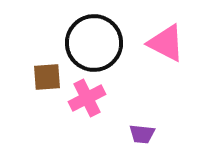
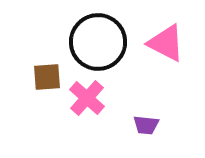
black circle: moved 4 px right, 1 px up
pink cross: rotated 21 degrees counterclockwise
purple trapezoid: moved 4 px right, 9 px up
